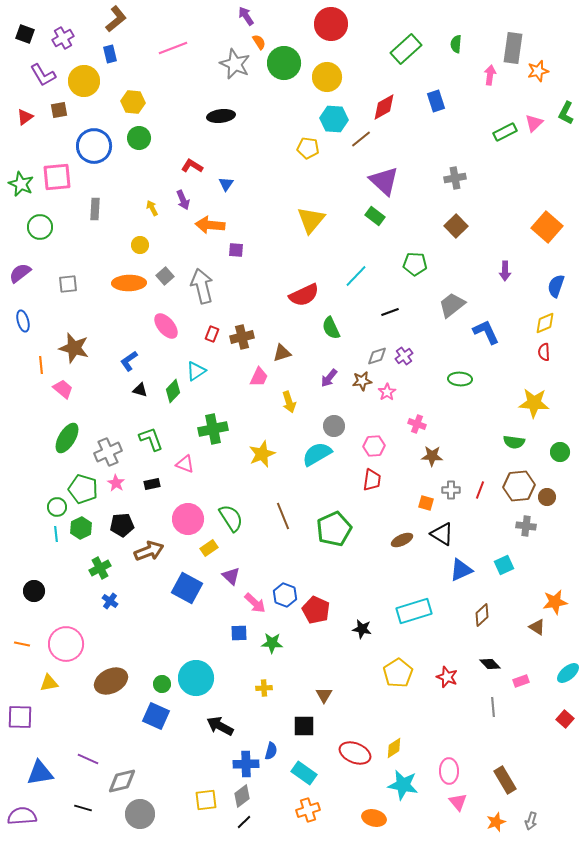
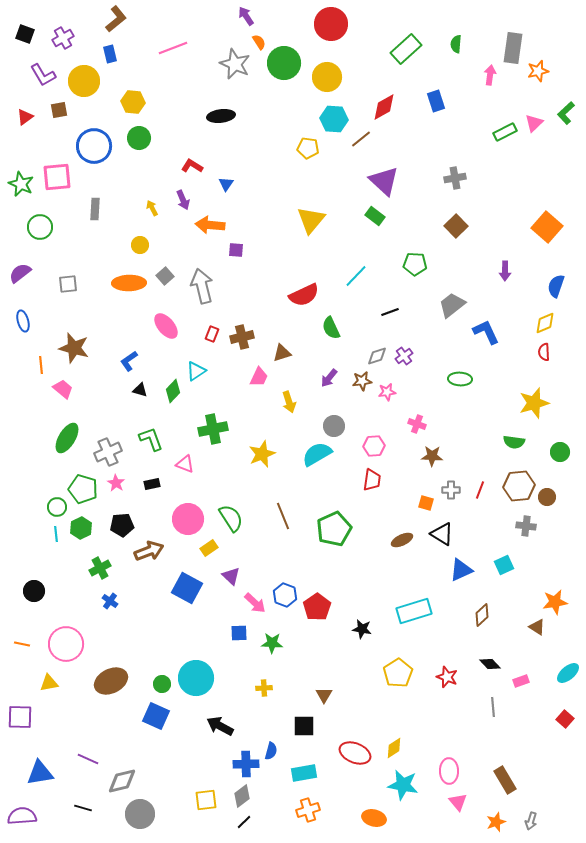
green L-shape at (566, 113): rotated 20 degrees clockwise
pink star at (387, 392): rotated 24 degrees clockwise
yellow star at (534, 403): rotated 20 degrees counterclockwise
red pentagon at (316, 610): moved 1 px right, 3 px up; rotated 12 degrees clockwise
cyan rectangle at (304, 773): rotated 45 degrees counterclockwise
